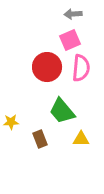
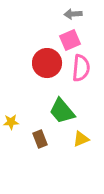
red circle: moved 4 px up
yellow triangle: rotated 24 degrees counterclockwise
